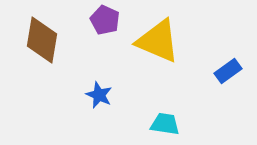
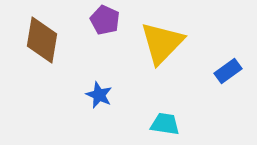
yellow triangle: moved 4 px right, 2 px down; rotated 51 degrees clockwise
